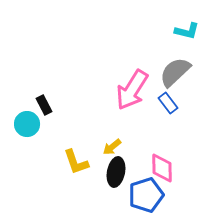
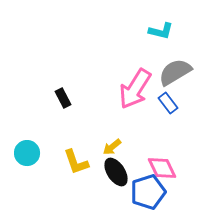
cyan L-shape: moved 26 px left
gray semicircle: rotated 12 degrees clockwise
pink arrow: moved 3 px right, 1 px up
black rectangle: moved 19 px right, 7 px up
cyan circle: moved 29 px down
pink diamond: rotated 24 degrees counterclockwise
black ellipse: rotated 44 degrees counterclockwise
blue pentagon: moved 2 px right, 3 px up
